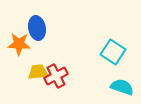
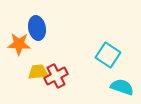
cyan square: moved 5 px left, 3 px down
